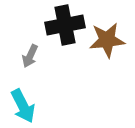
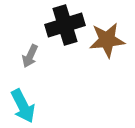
black cross: rotated 6 degrees counterclockwise
